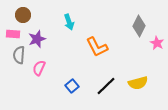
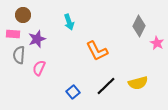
orange L-shape: moved 4 px down
blue square: moved 1 px right, 6 px down
